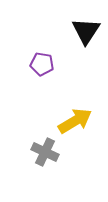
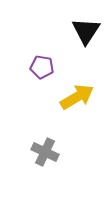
purple pentagon: moved 3 px down
yellow arrow: moved 2 px right, 24 px up
